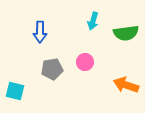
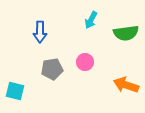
cyan arrow: moved 2 px left, 1 px up; rotated 12 degrees clockwise
